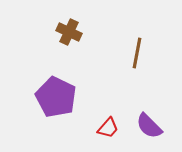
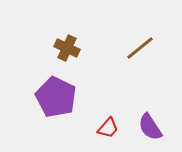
brown cross: moved 2 px left, 16 px down
brown line: moved 3 px right, 5 px up; rotated 40 degrees clockwise
purple semicircle: moved 1 px right, 1 px down; rotated 12 degrees clockwise
